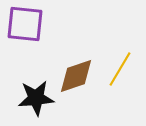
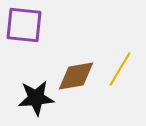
purple square: moved 1 px left, 1 px down
brown diamond: rotated 9 degrees clockwise
